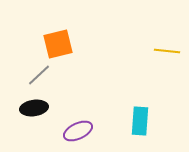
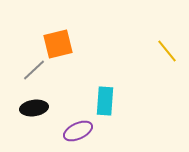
yellow line: rotated 45 degrees clockwise
gray line: moved 5 px left, 5 px up
cyan rectangle: moved 35 px left, 20 px up
